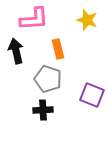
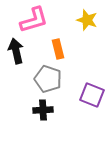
pink L-shape: moved 1 px down; rotated 12 degrees counterclockwise
